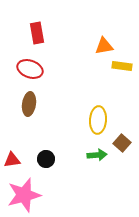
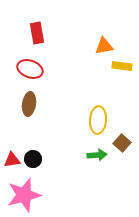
black circle: moved 13 px left
